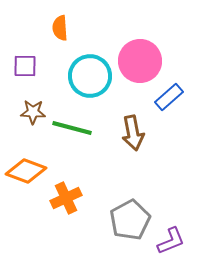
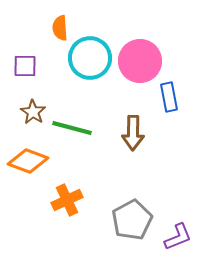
cyan circle: moved 18 px up
blue rectangle: rotated 60 degrees counterclockwise
brown star: rotated 30 degrees clockwise
brown arrow: rotated 12 degrees clockwise
orange diamond: moved 2 px right, 10 px up
orange cross: moved 1 px right, 2 px down
gray pentagon: moved 2 px right
purple L-shape: moved 7 px right, 4 px up
